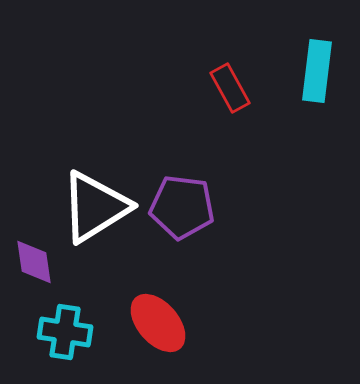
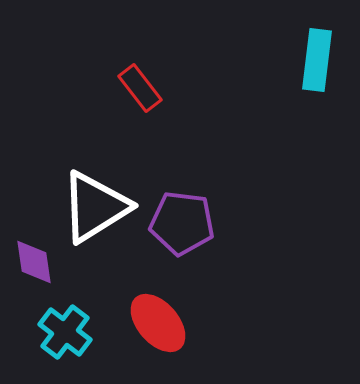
cyan rectangle: moved 11 px up
red rectangle: moved 90 px left; rotated 9 degrees counterclockwise
purple pentagon: moved 16 px down
cyan cross: rotated 28 degrees clockwise
